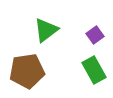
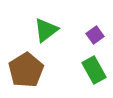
brown pentagon: moved 1 px left, 1 px up; rotated 24 degrees counterclockwise
